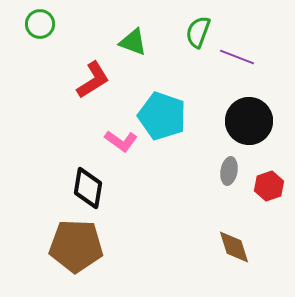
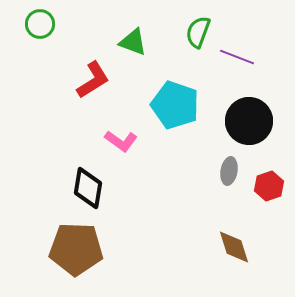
cyan pentagon: moved 13 px right, 11 px up
brown pentagon: moved 3 px down
